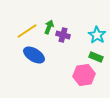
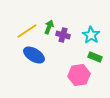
cyan star: moved 6 px left
green rectangle: moved 1 px left
pink hexagon: moved 5 px left
